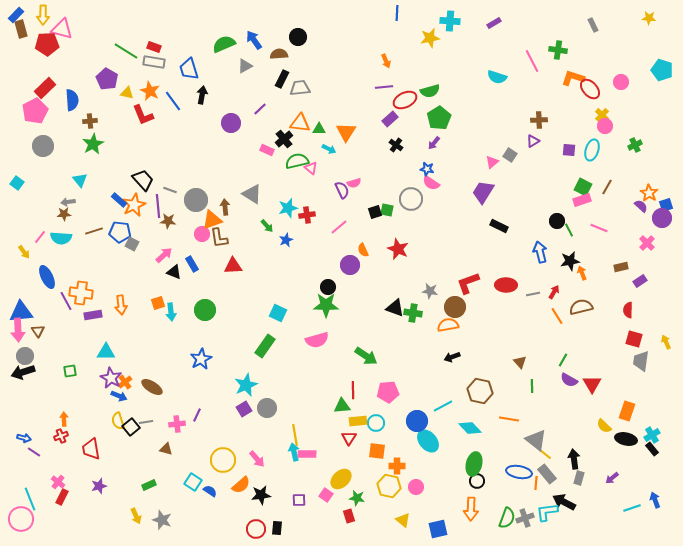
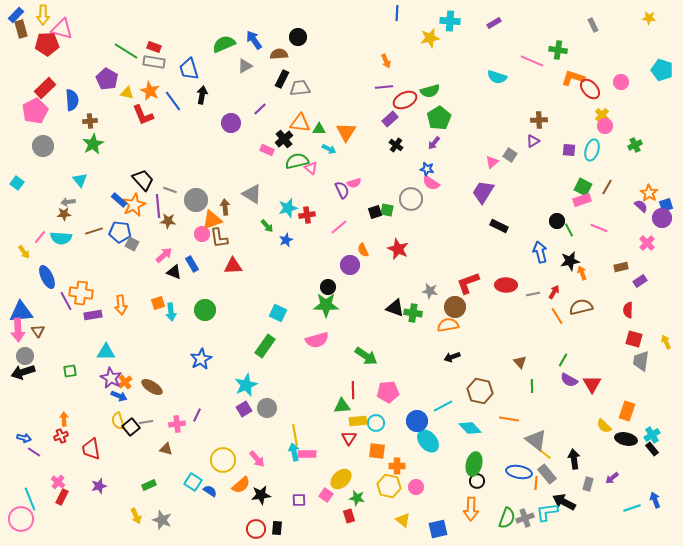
pink line at (532, 61): rotated 40 degrees counterclockwise
gray rectangle at (579, 478): moved 9 px right, 6 px down
